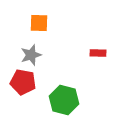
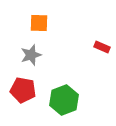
red rectangle: moved 4 px right, 6 px up; rotated 21 degrees clockwise
red pentagon: moved 8 px down
green hexagon: rotated 24 degrees clockwise
